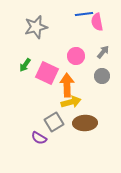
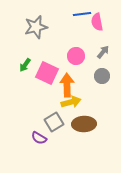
blue line: moved 2 px left
brown ellipse: moved 1 px left, 1 px down
